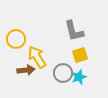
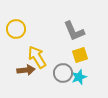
gray L-shape: rotated 10 degrees counterclockwise
yellow circle: moved 10 px up
